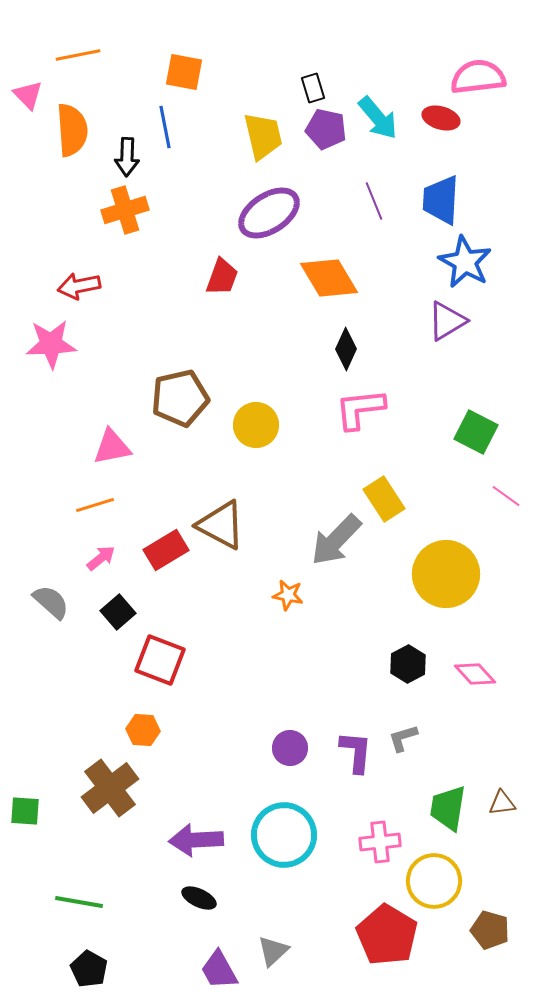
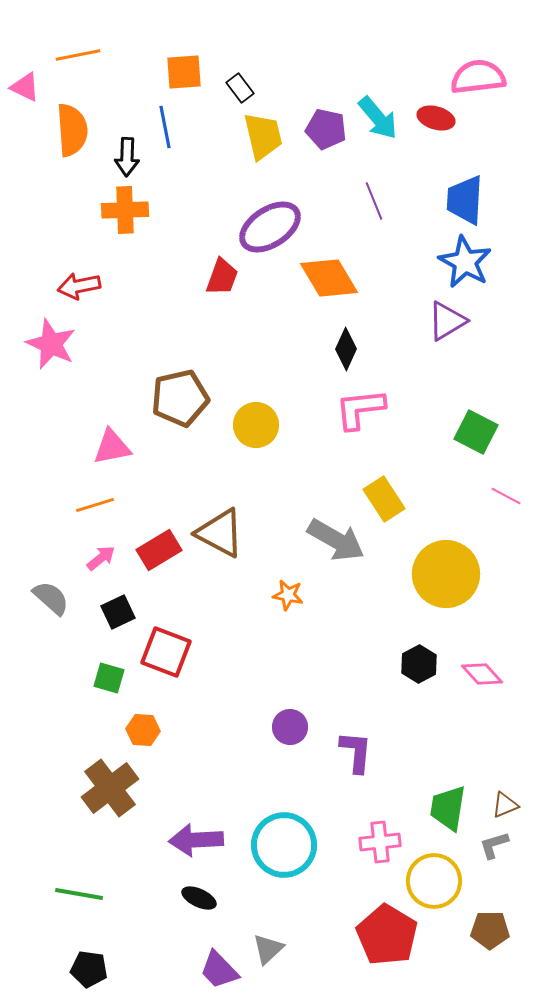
orange square at (184, 72): rotated 15 degrees counterclockwise
black rectangle at (313, 88): moved 73 px left; rotated 20 degrees counterclockwise
pink triangle at (28, 95): moved 3 px left, 8 px up; rotated 20 degrees counterclockwise
red ellipse at (441, 118): moved 5 px left
blue trapezoid at (441, 200): moved 24 px right
orange cross at (125, 210): rotated 15 degrees clockwise
purple ellipse at (269, 213): moved 1 px right, 14 px down
pink star at (51, 344): rotated 27 degrees clockwise
pink line at (506, 496): rotated 8 degrees counterclockwise
brown triangle at (221, 525): moved 1 px left, 8 px down
gray arrow at (336, 540): rotated 104 degrees counterclockwise
red rectangle at (166, 550): moved 7 px left
gray semicircle at (51, 602): moved 4 px up
black square at (118, 612): rotated 16 degrees clockwise
red square at (160, 660): moved 6 px right, 8 px up
black hexagon at (408, 664): moved 11 px right
pink diamond at (475, 674): moved 7 px right
gray L-shape at (403, 738): moved 91 px right, 107 px down
purple circle at (290, 748): moved 21 px up
brown triangle at (502, 803): moved 3 px right, 2 px down; rotated 16 degrees counterclockwise
green square at (25, 811): moved 84 px right, 133 px up; rotated 12 degrees clockwise
cyan circle at (284, 835): moved 10 px down
green line at (79, 902): moved 8 px up
brown pentagon at (490, 930): rotated 15 degrees counterclockwise
gray triangle at (273, 951): moved 5 px left, 2 px up
black pentagon at (89, 969): rotated 21 degrees counterclockwise
purple trapezoid at (219, 970): rotated 15 degrees counterclockwise
